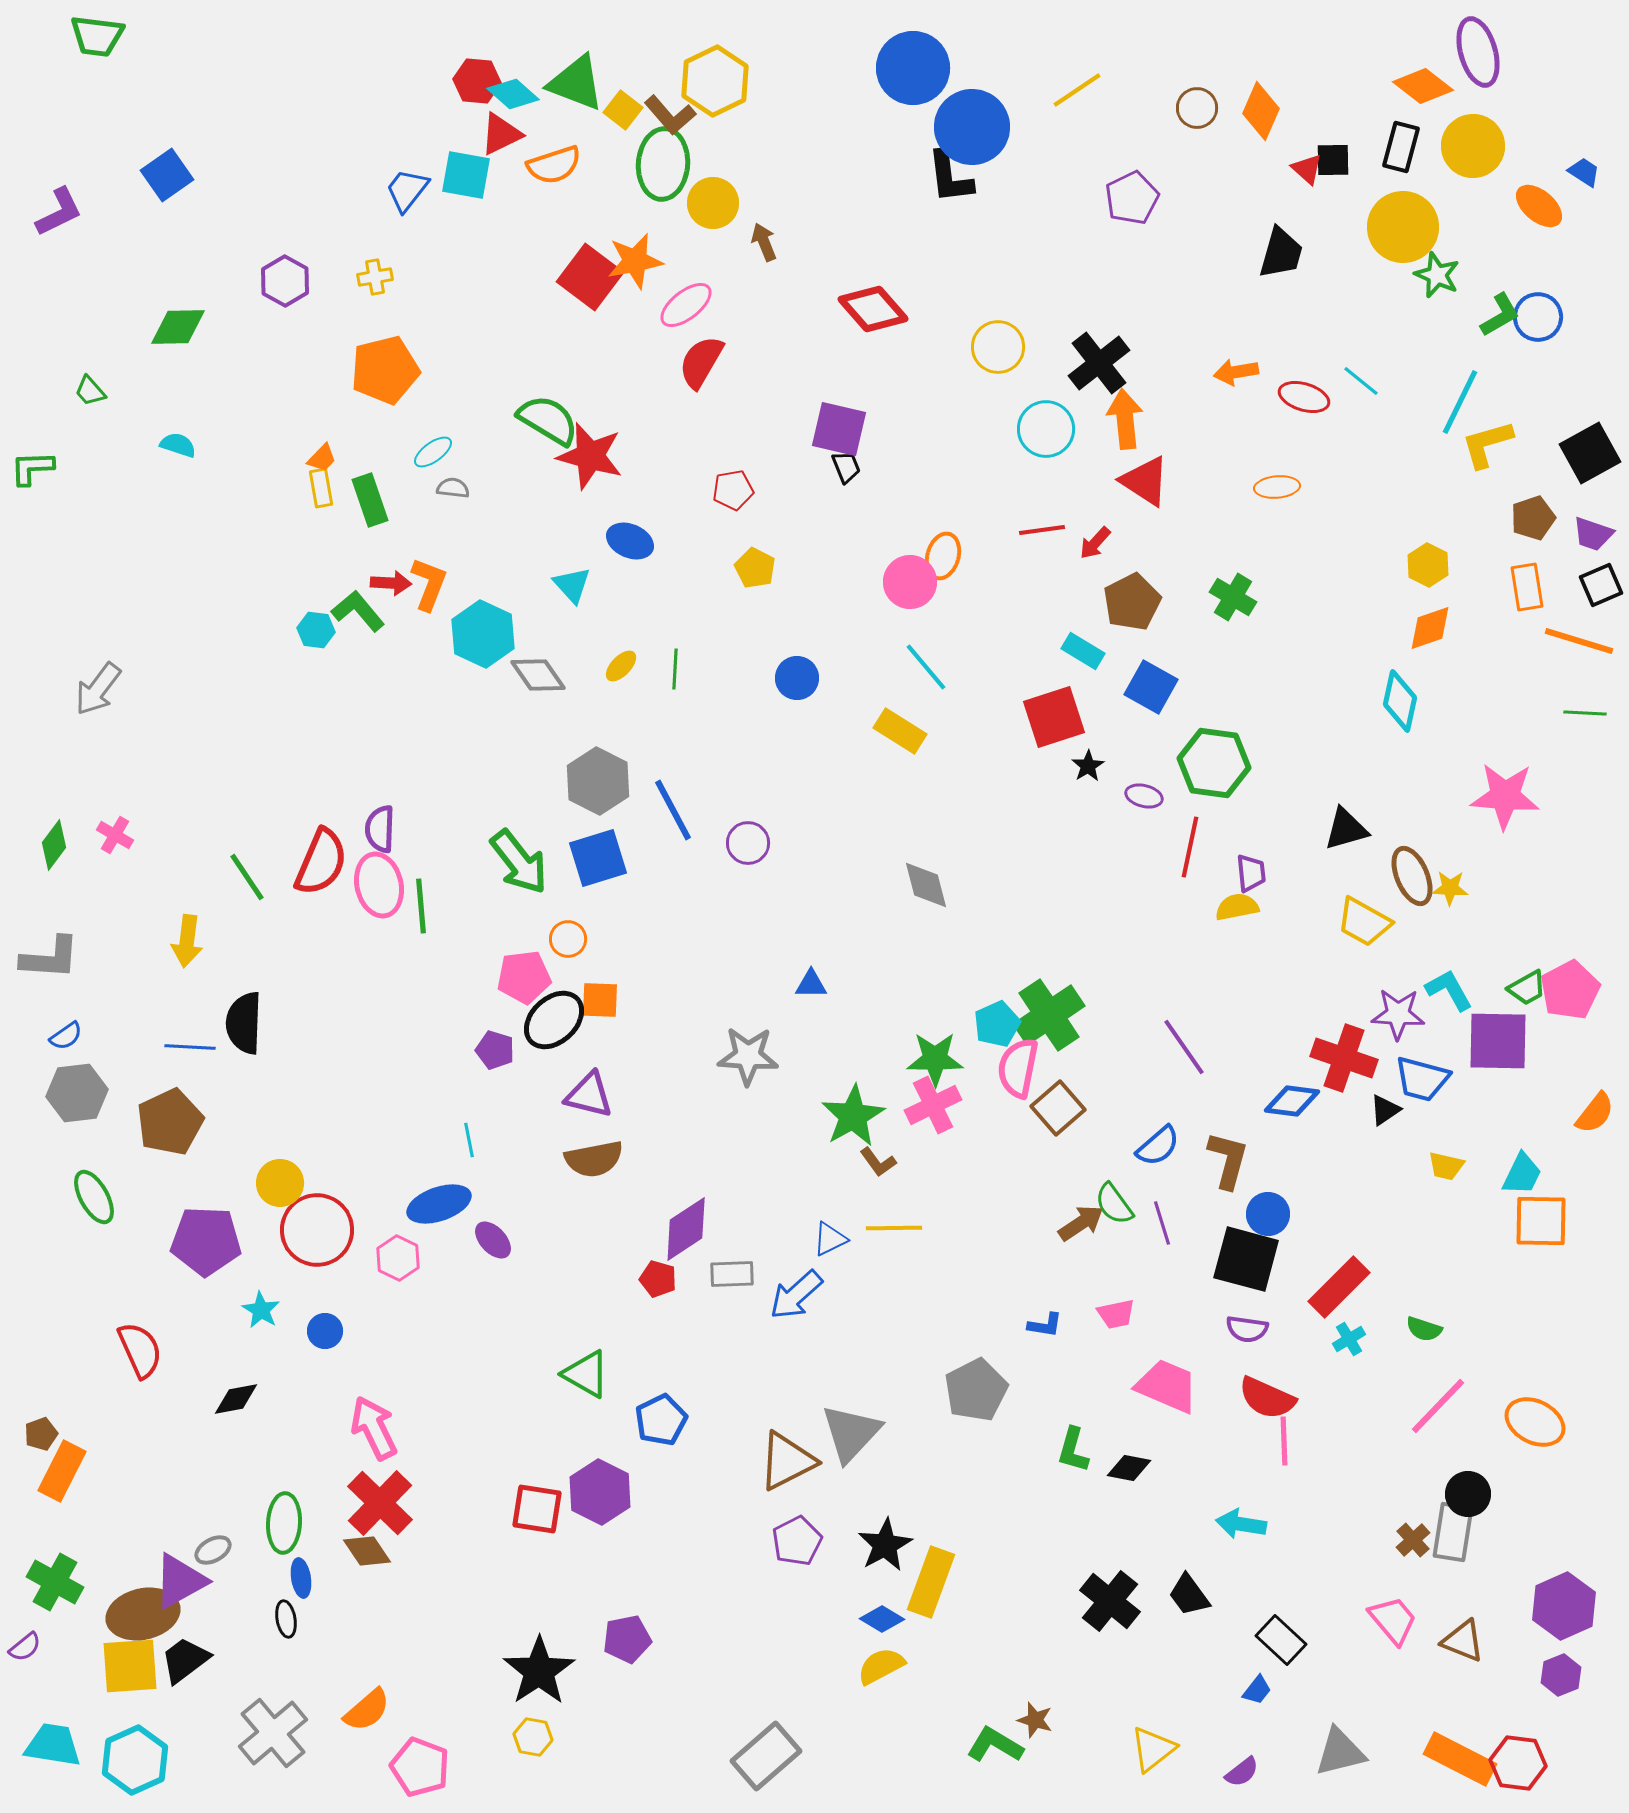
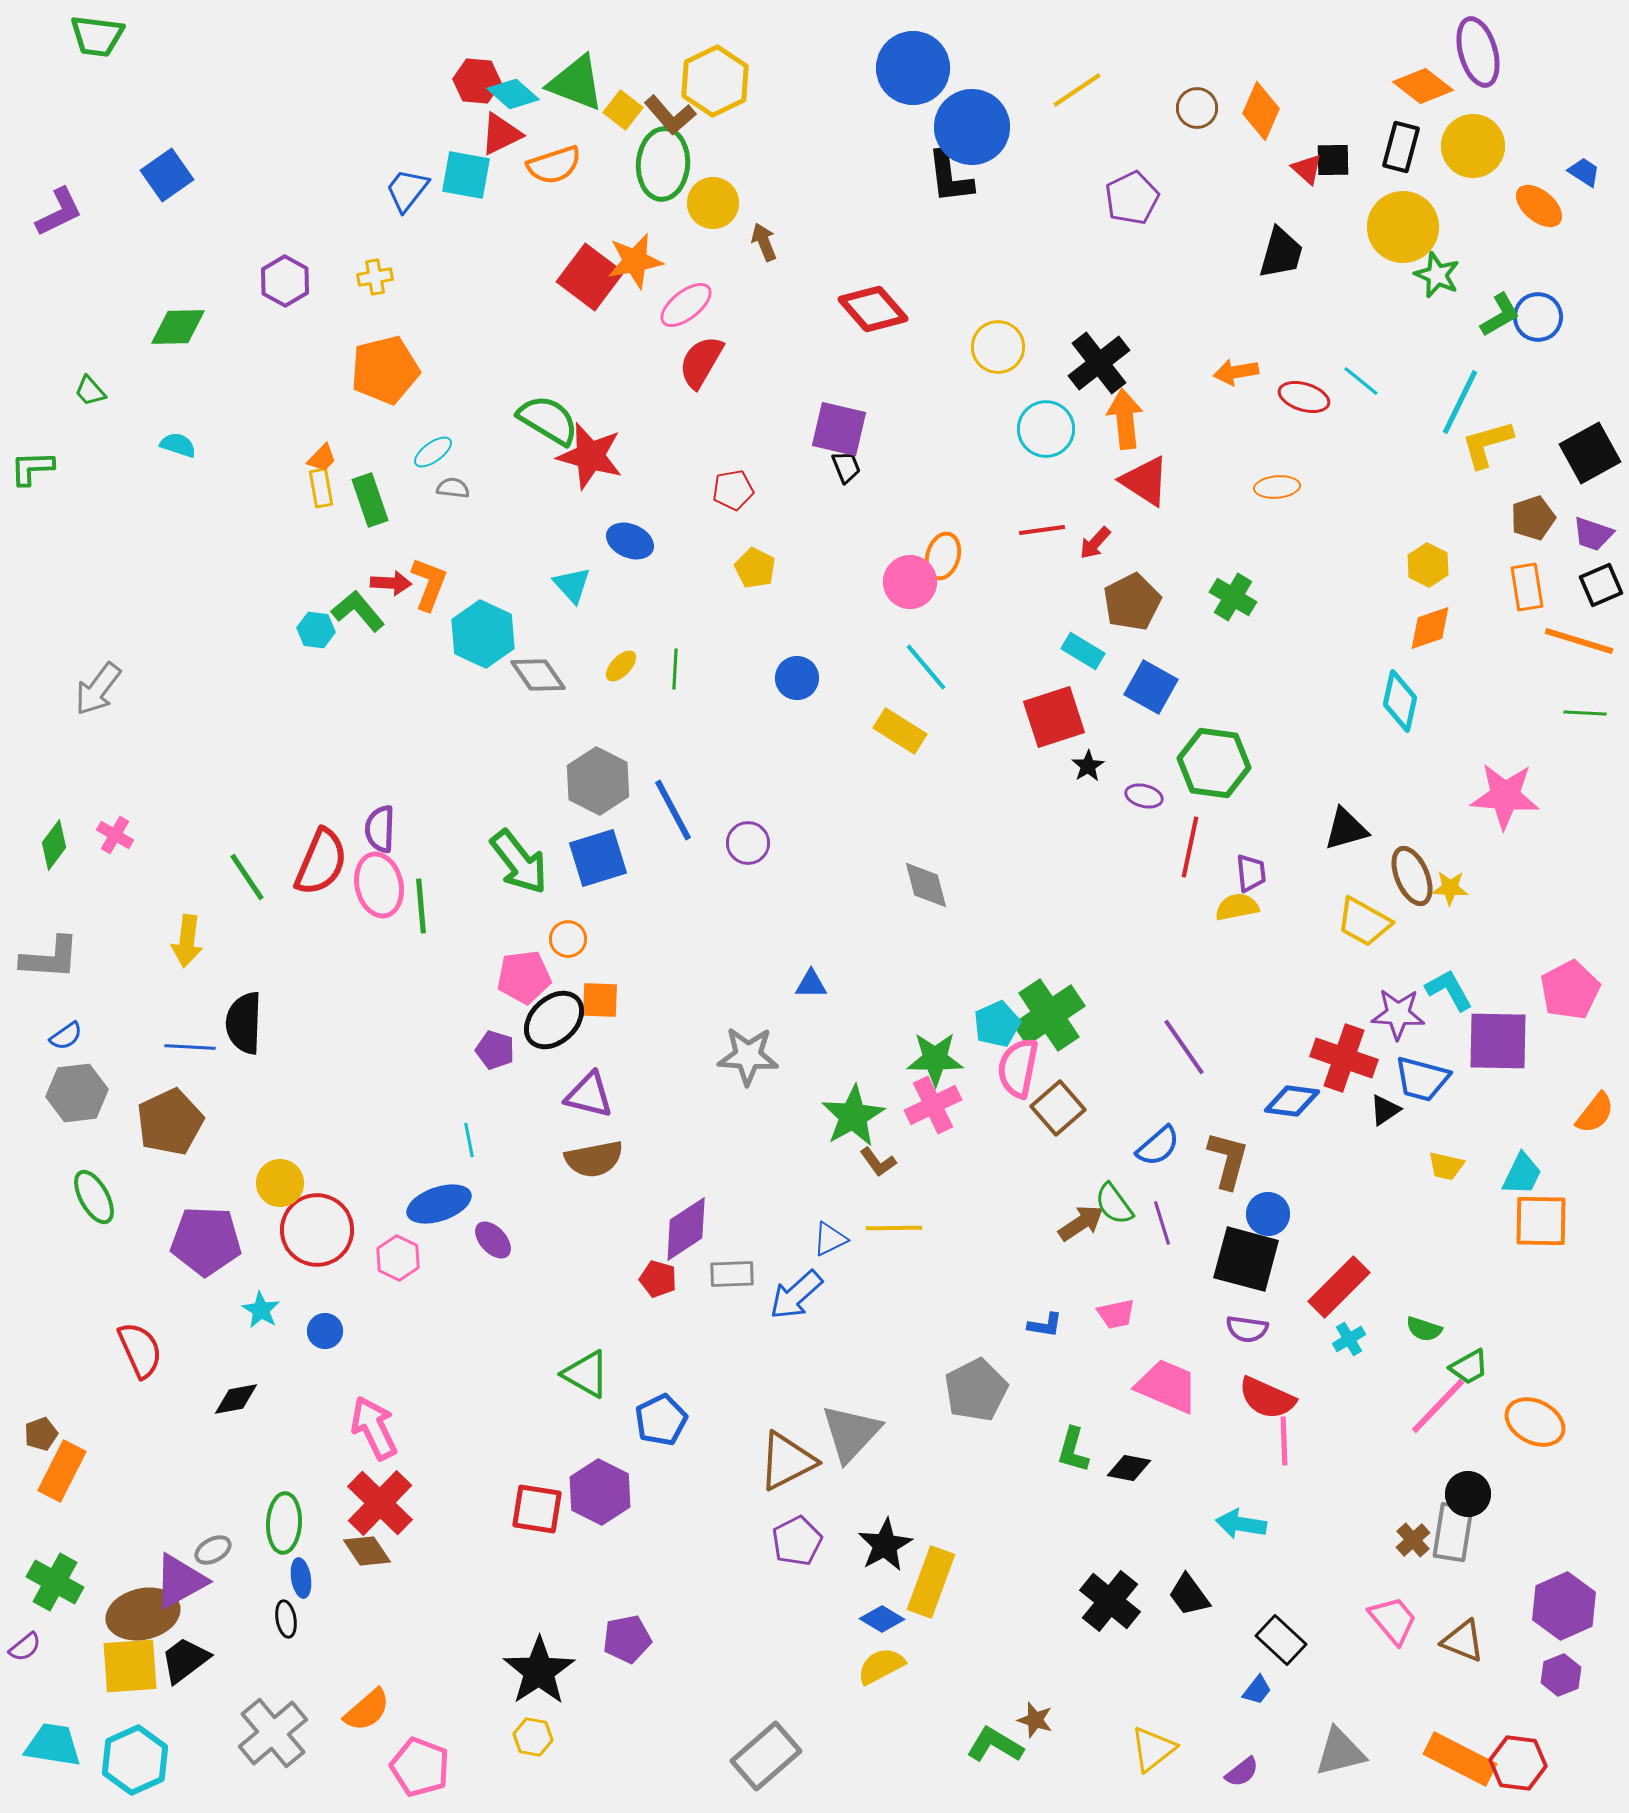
green trapezoid at (1527, 988): moved 58 px left, 379 px down
